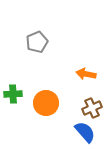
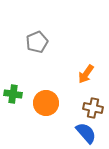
orange arrow: rotated 66 degrees counterclockwise
green cross: rotated 12 degrees clockwise
brown cross: moved 1 px right; rotated 36 degrees clockwise
blue semicircle: moved 1 px right, 1 px down
